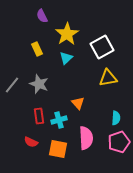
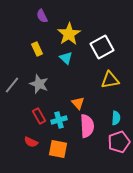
yellow star: moved 2 px right
cyan triangle: rotated 32 degrees counterclockwise
yellow triangle: moved 2 px right, 2 px down
red rectangle: rotated 21 degrees counterclockwise
pink semicircle: moved 1 px right, 12 px up
